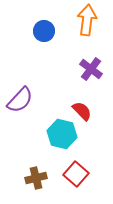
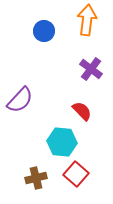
cyan hexagon: moved 8 px down; rotated 8 degrees counterclockwise
